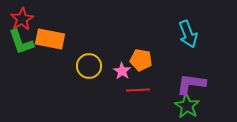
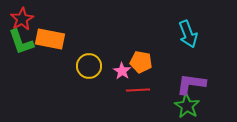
orange pentagon: moved 2 px down
